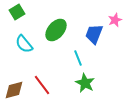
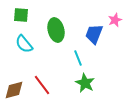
green square: moved 4 px right, 3 px down; rotated 35 degrees clockwise
green ellipse: rotated 55 degrees counterclockwise
